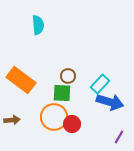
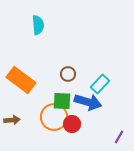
brown circle: moved 2 px up
green square: moved 8 px down
blue arrow: moved 22 px left
